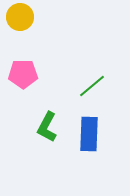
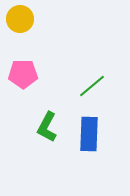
yellow circle: moved 2 px down
